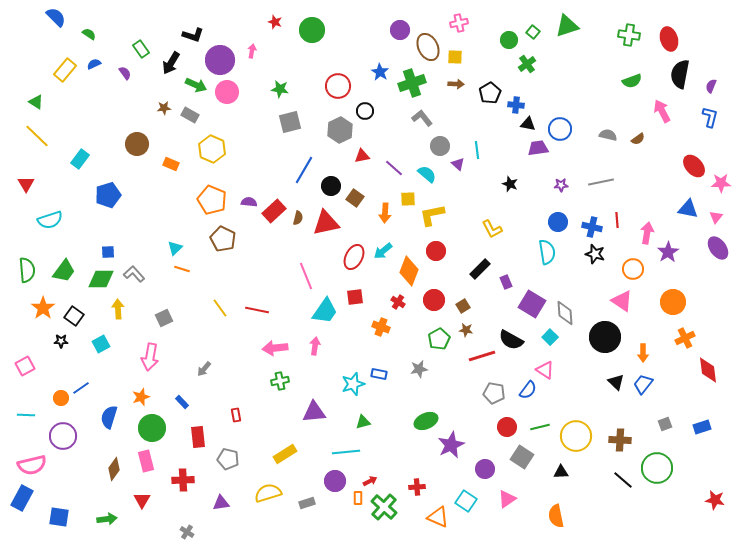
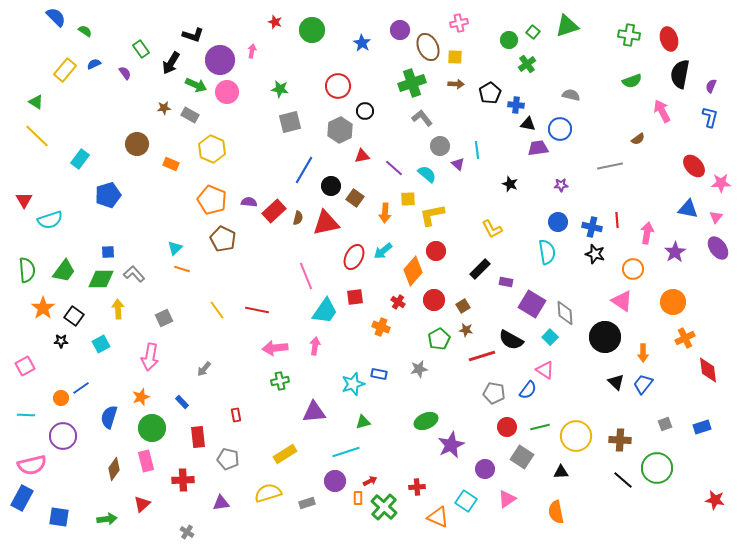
green semicircle at (89, 34): moved 4 px left, 3 px up
blue star at (380, 72): moved 18 px left, 29 px up
gray semicircle at (608, 135): moved 37 px left, 40 px up
gray line at (601, 182): moved 9 px right, 16 px up
red triangle at (26, 184): moved 2 px left, 16 px down
purple star at (668, 252): moved 7 px right
orange diamond at (409, 271): moved 4 px right; rotated 20 degrees clockwise
purple rectangle at (506, 282): rotated 56 degrees counterclockwise
yellow line at (220, 308): moved 3 px left, 2 px down
cyan line at (346, 452): rotated 12 degrees counterclockwise
red triangle at (142, 500): moved 4 px down; rotated 18 degrees clockwise
orange semicircle at (556, 516): moved 4 px up
